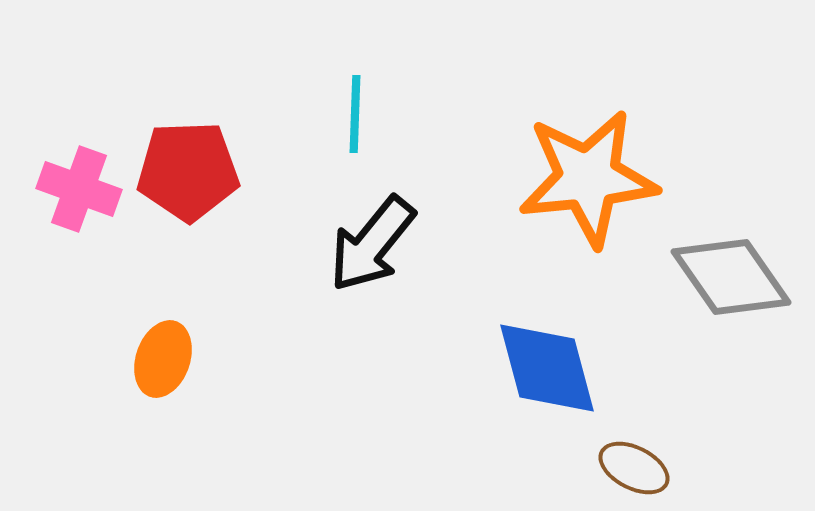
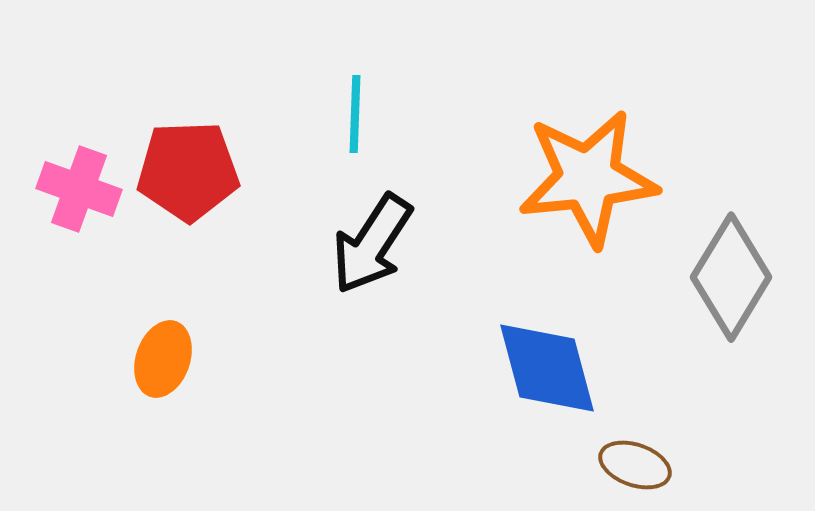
black arrow: rotated 6 degrees counterclockwise
gray diamond: rotated 66 degrees clockwise
brown ellipse: moved 1 px right, 3 px up; rotated 8 degrees counterclockwise
